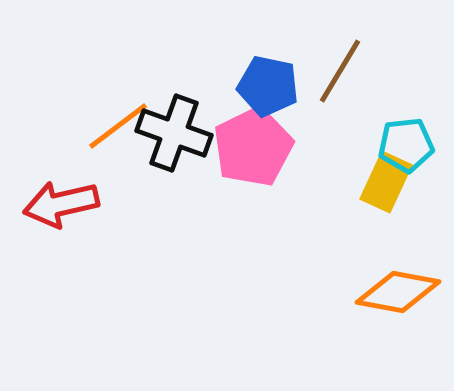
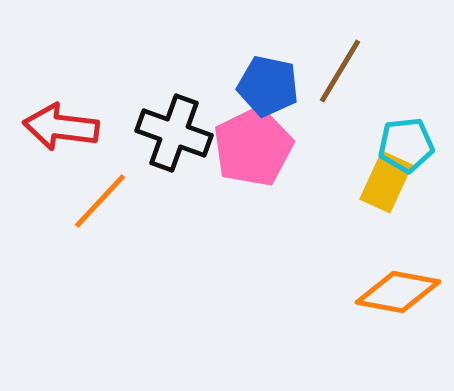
orange line: moved 18 px left, 75 px down; rotated 10 degrees counterclockwise
red arrow: moved 77 px up; rotated 20 degrees clockwise
